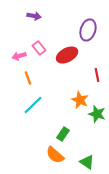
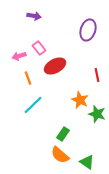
red ellipse: moved 12 px left, 11 px down
orange semicircle: moved 5 px right
